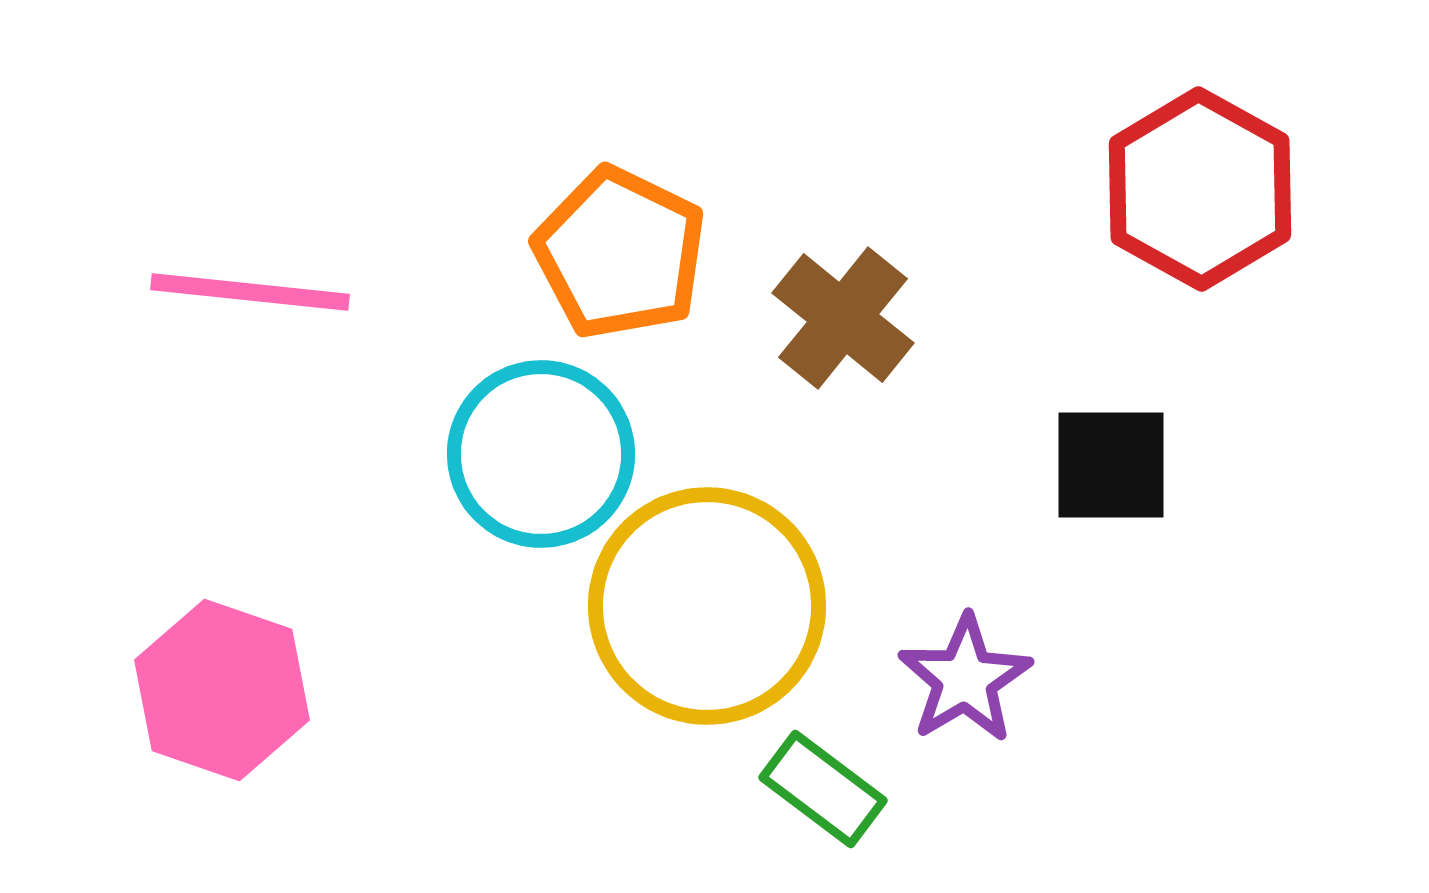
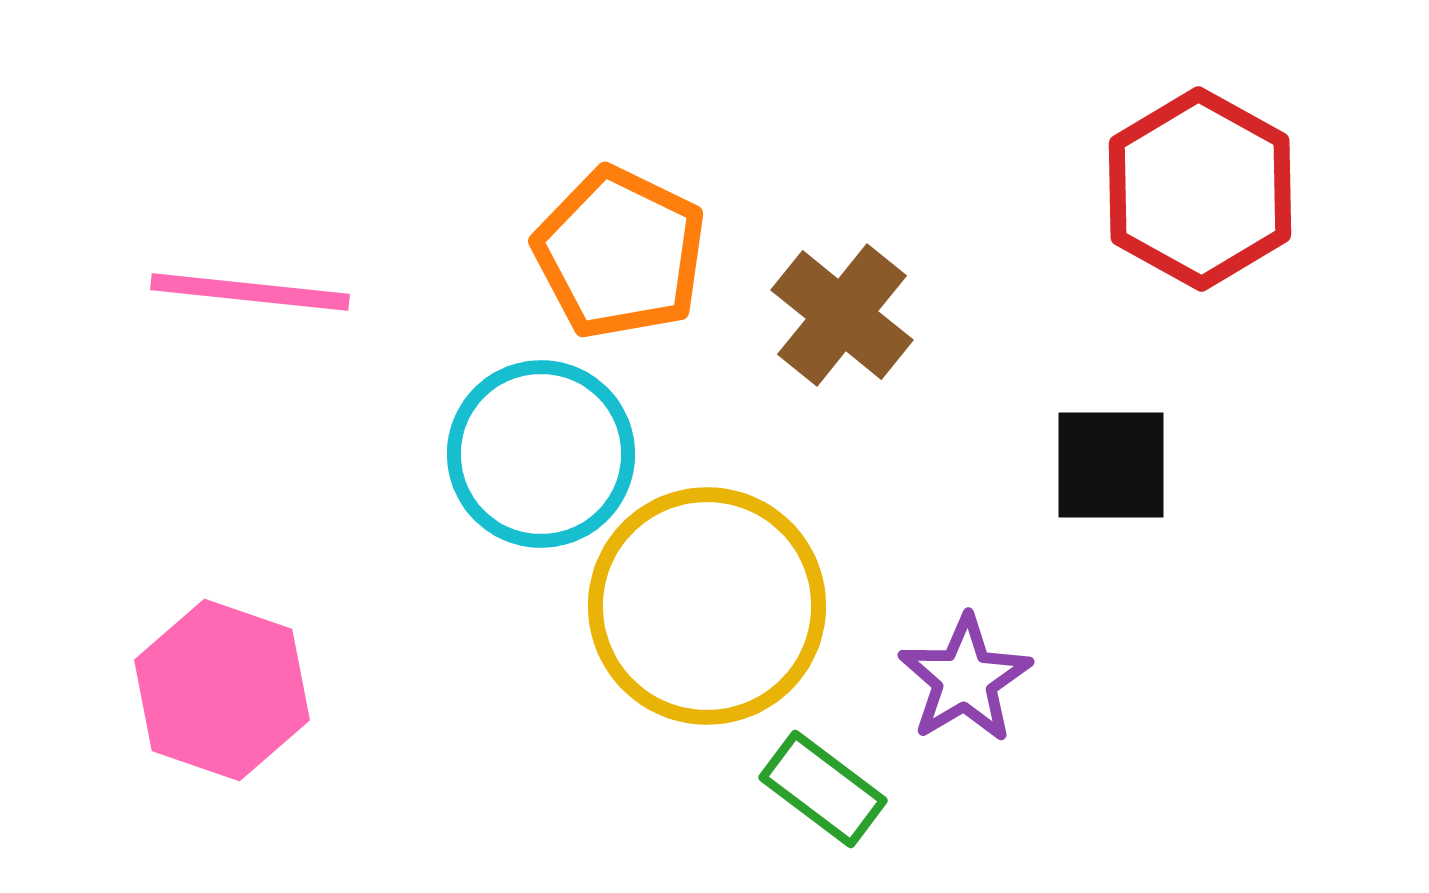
brown cross: moved 1 px left, 3 px up
